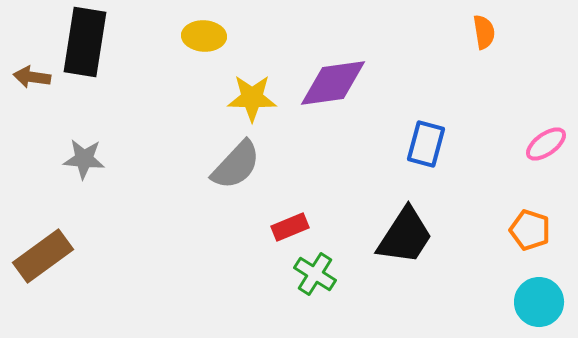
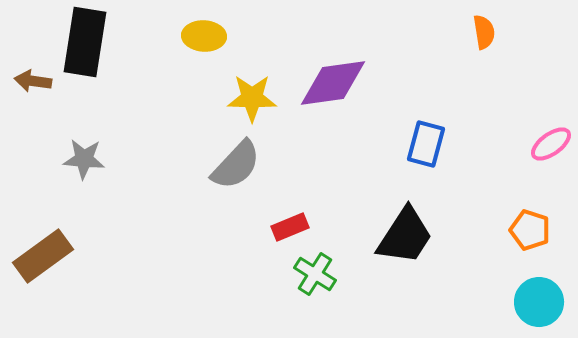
brown arrow: moved 1 px right, 4 px down
pink ellipse: moved 5 px right
